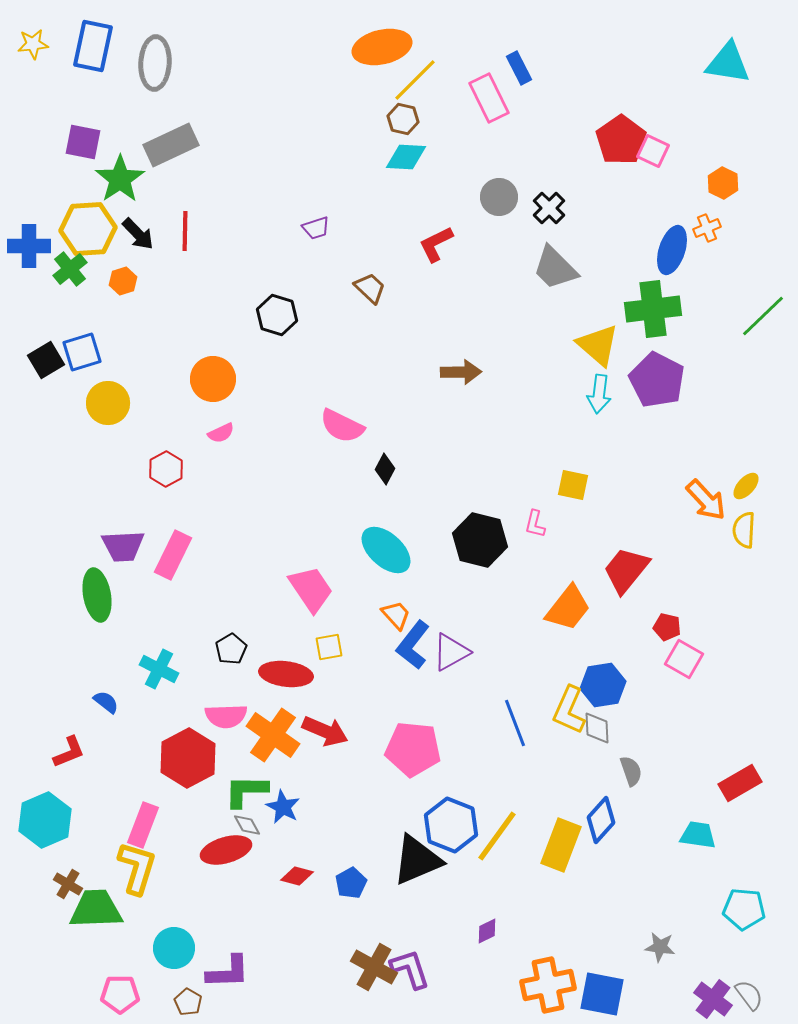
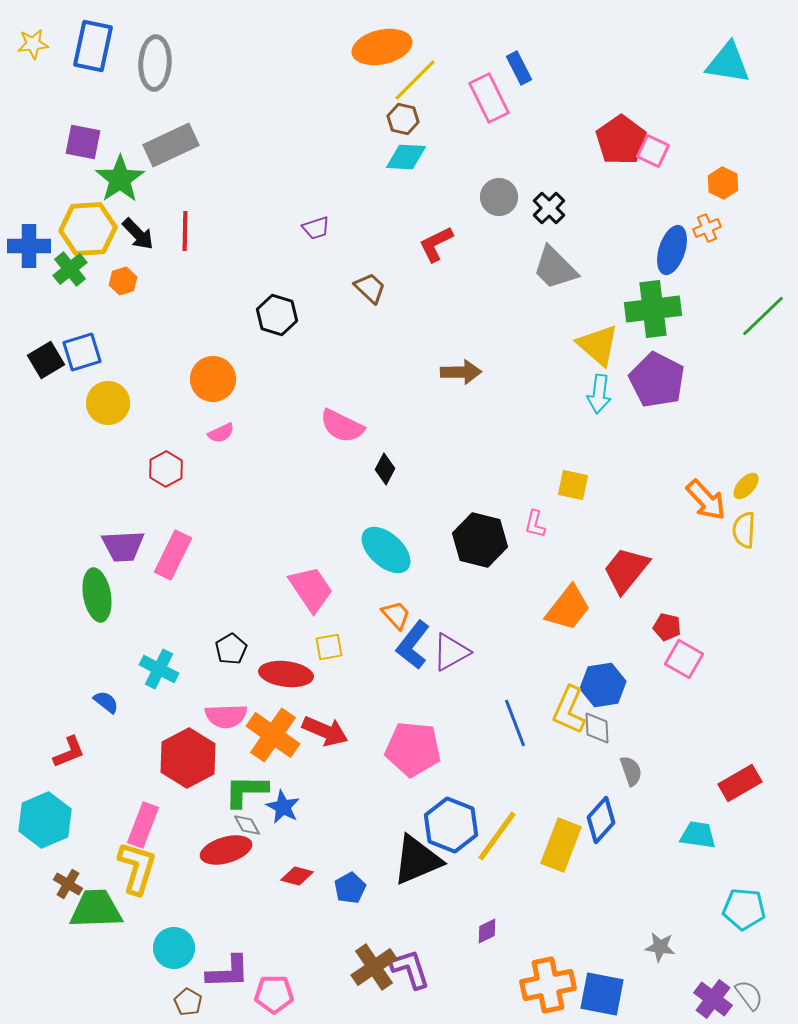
blue pentagon at (351, 883): moved 1 px left, 5 px down
brown cross at (374, 967): rotated 27 degrees clockwise
pink pentagon at (120, 994): moved 154 px right
